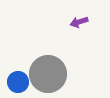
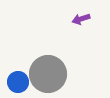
purple arrow: moved 2 px right, 3 px up
